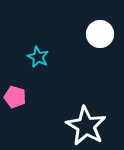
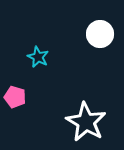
white star: moved 4 px up
